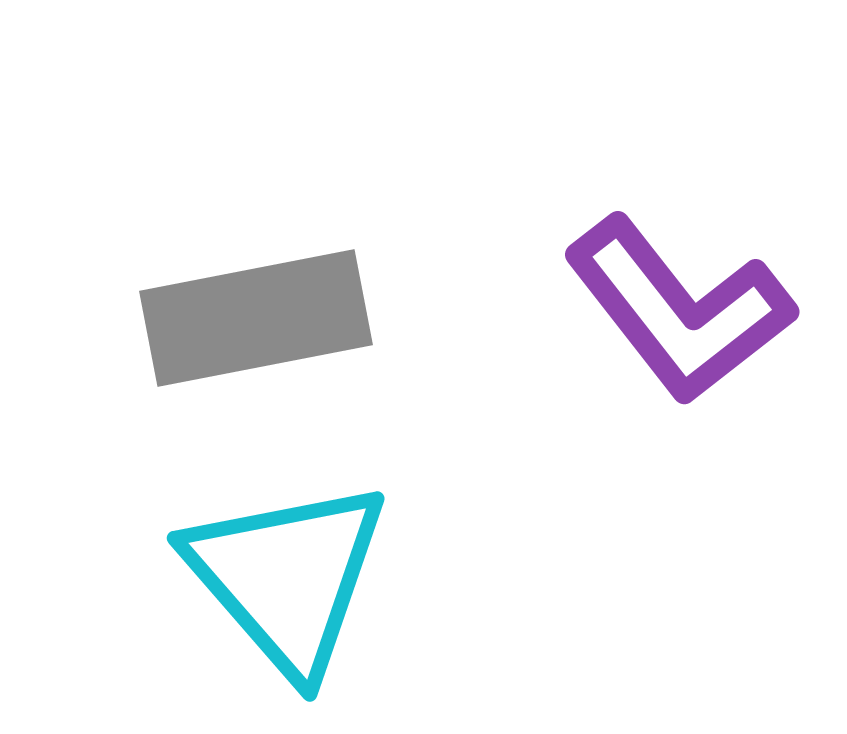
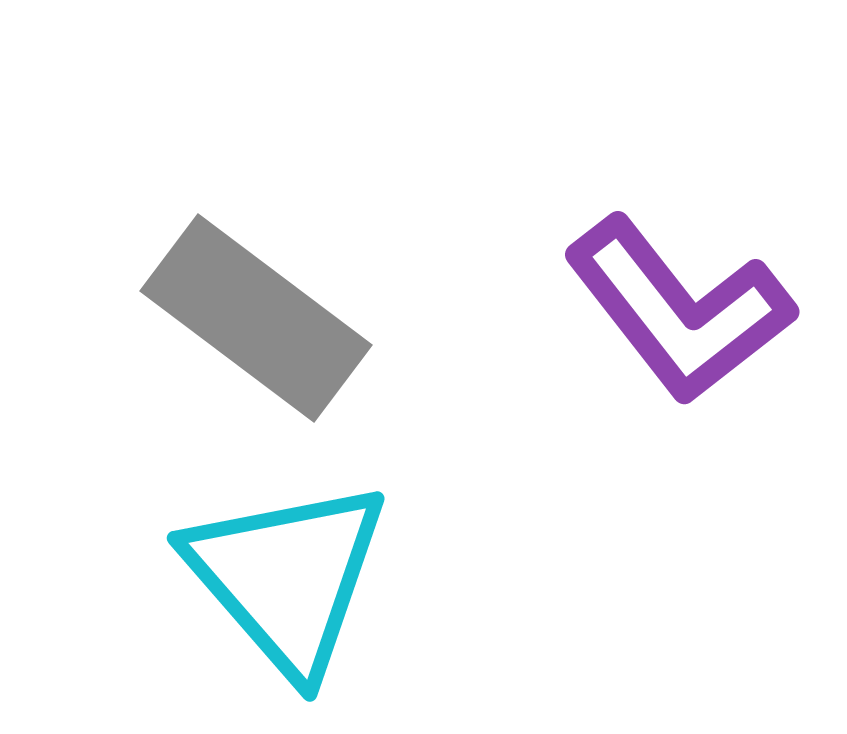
gray rectangle: rotated 48 degrees clockwise
